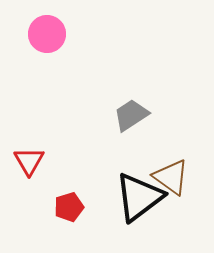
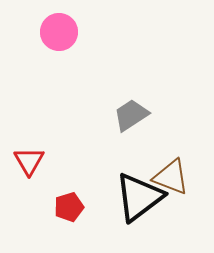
pink circle: moved 12 px right, 2 px up
brown triangle: rotated 15 degrees counterclockwise
